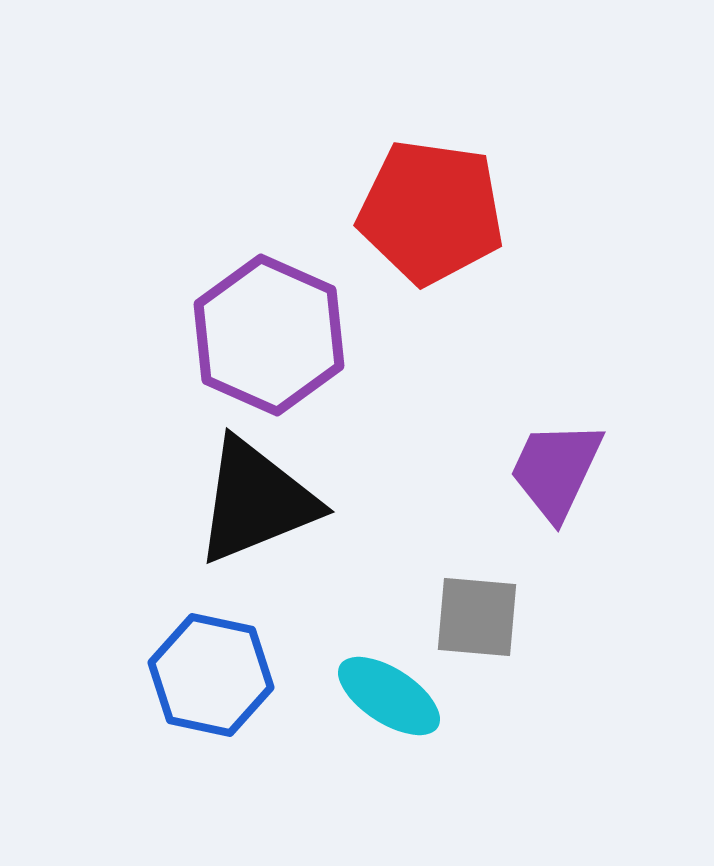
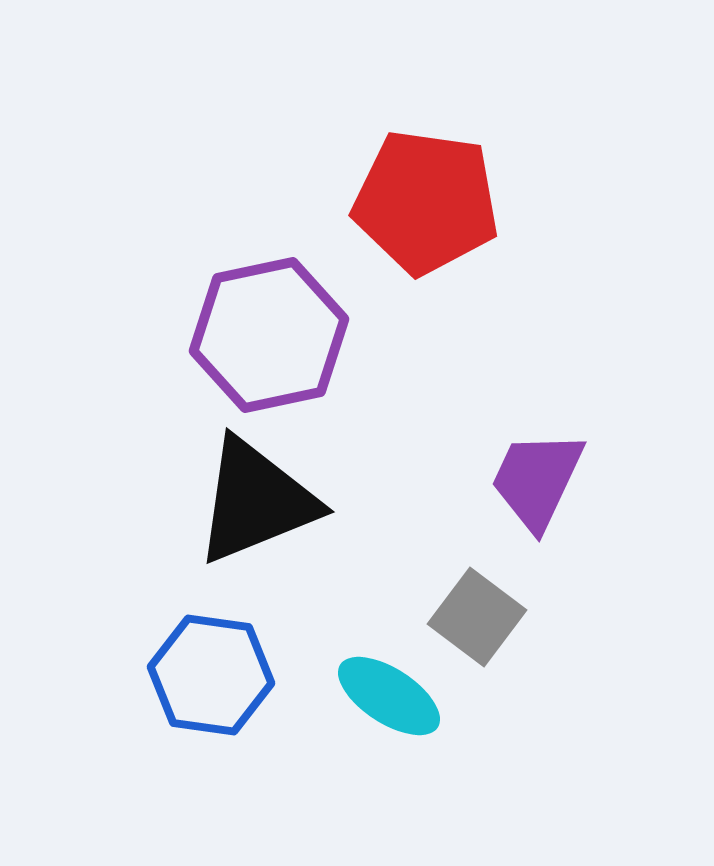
red pentagon: moved 5 px left, 10 px up
purple hexagon: rotated 24 degrees clockwise
purple trapezoid: moved 19 px left, 10 px down
gray square: rotated 32 degrees clockwise
blue hexagon: rotated 4 degrees counterclockwise
